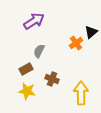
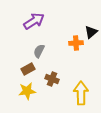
orange cross: rotated 32 degrees clockwise
brown rectangle: moved 2 px right
yellow star: rotated 18 degrees counterclockwise
